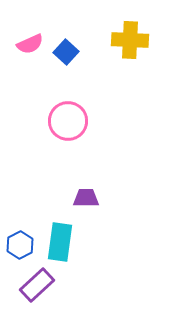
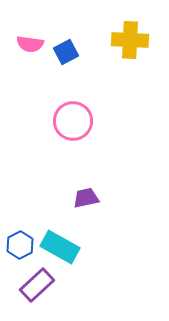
pink semicircle: rotated 32 degrees clockwise
blue square: rotated 20 degrees clockwise
pink circle: moved 5 px right
purple trapezoid: rotated 12 degrees counterclockwise
cyan rectangle: moved 5 px down; rotated 69 degrees counterclockwise
